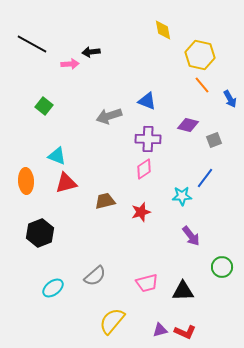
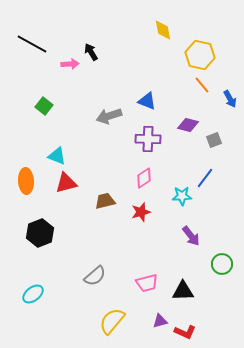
black arrow: rotated 66 degrees clockwise
pink diamond: moved 9 px down
green circle: moved 3 px up
cyan ellipse: moved 20 px left, 6 px down
purple triangle: moved 9 px up
